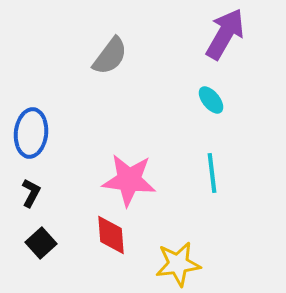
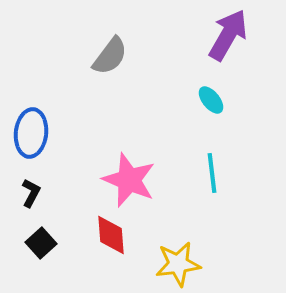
purple arrow: moved 3 px right, 1 px down
pink star: rotated 16 degrees clockwise
